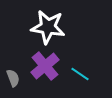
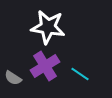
purple cross: rotated 8 degrees clockwise
gray semicircle: rotated 144 degrees clockwise
